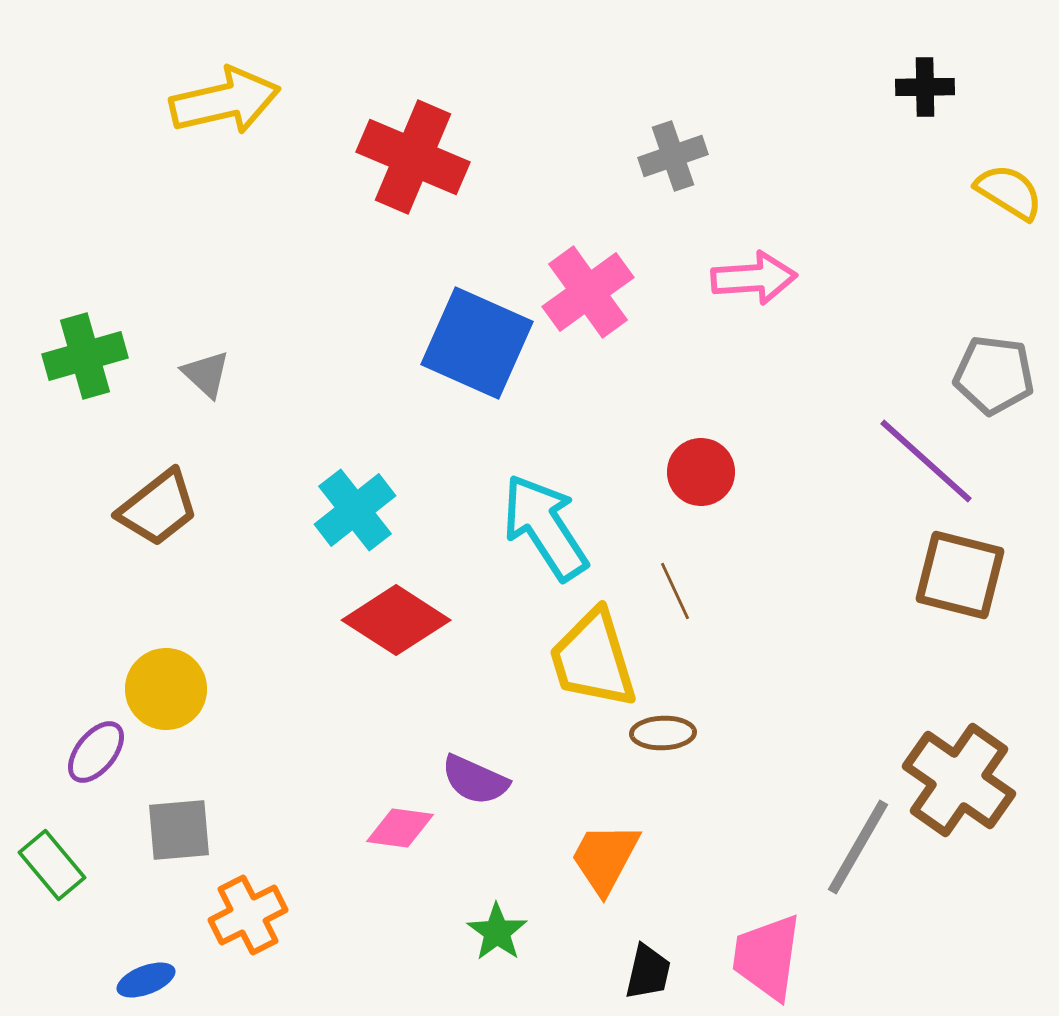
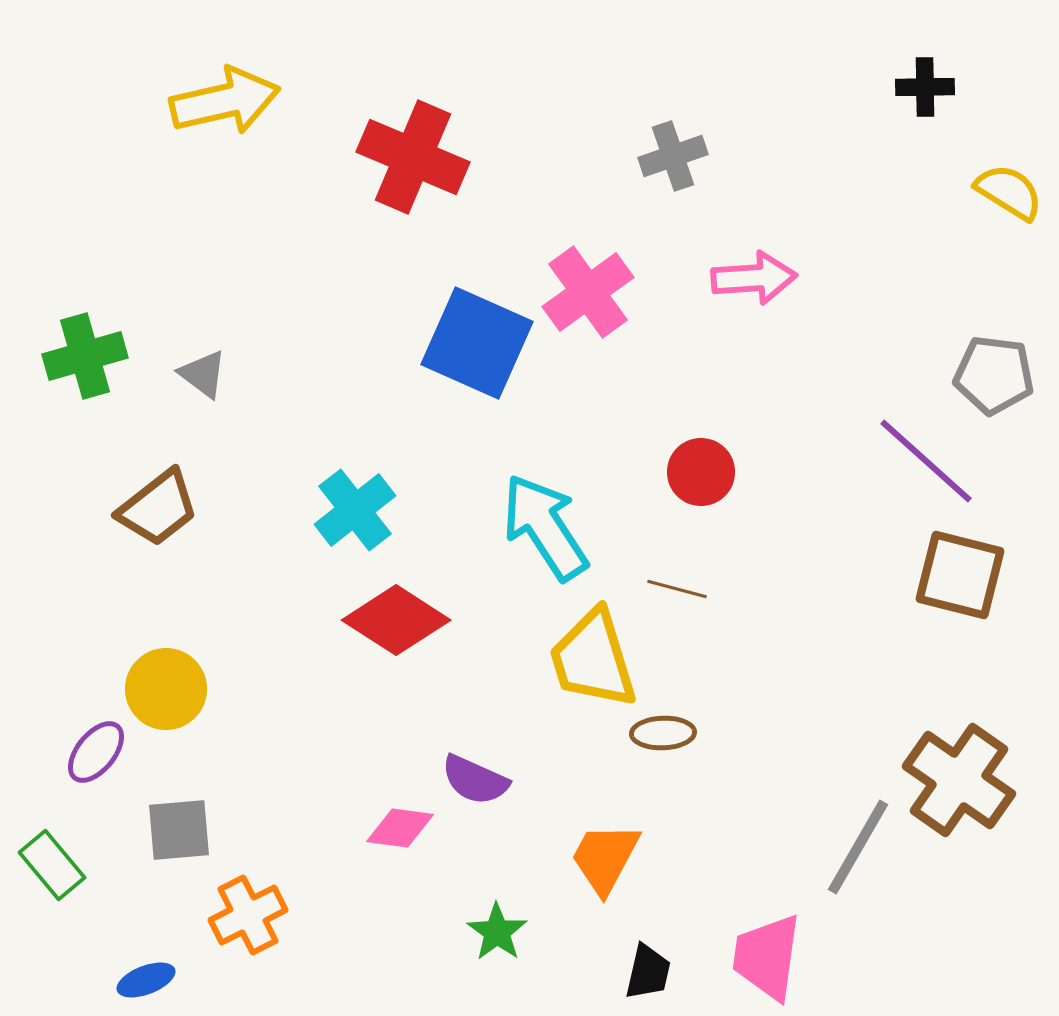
gray triangle: moved 3 px left; rotated 6 degrees counterclockwise
brown line: moved 2 px right, 2 px up; rotated 50 degrees counterclockwise
